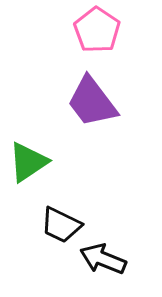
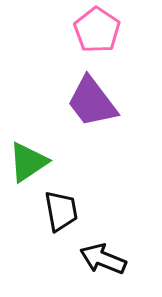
black trapezoid: moved 14 px up; rotated 126 degrees counterclockwise
